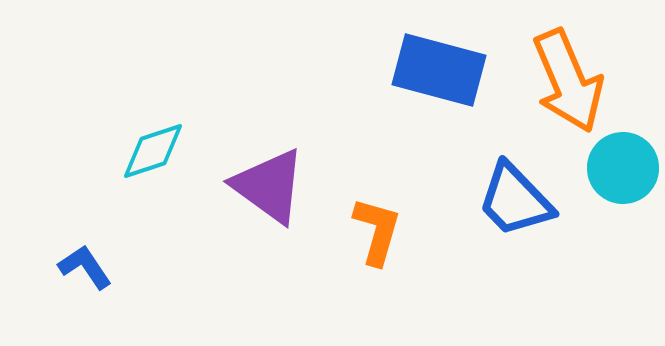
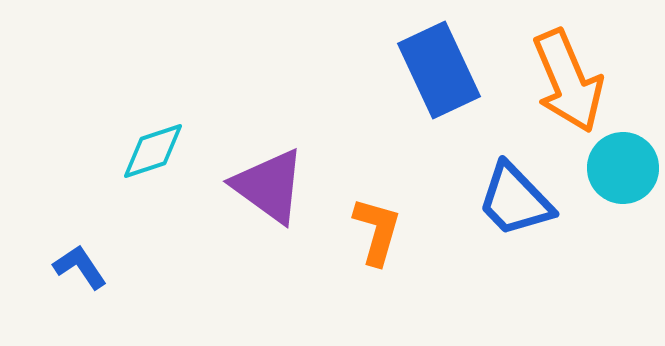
blue rectangle: rotated 50 degrees clockwise
blue L-shape: moved 5 px left
